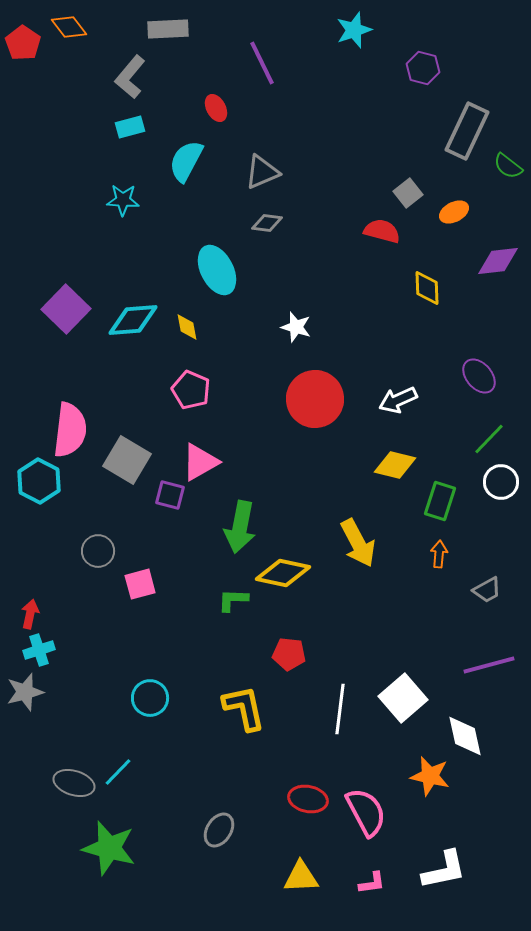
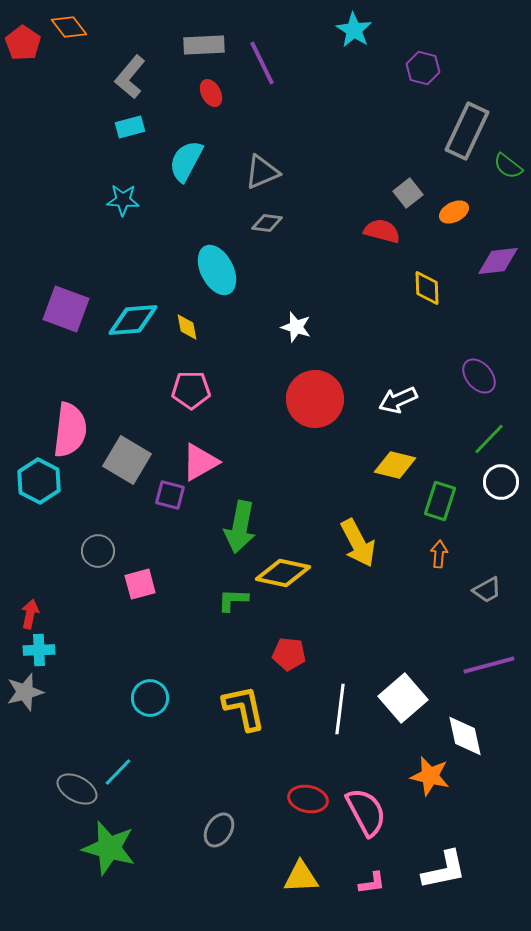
gray rectangle at (168, 29): moved 36 px right, 16 px down
cyan star at (354, 30): rotated 21 degrees counterclockwise
red ellipse at (216, 108): moved 5 px left, 15 px up
purple square at (66, 309): rotated 24 degrees counterclockwise
pink pentagon at (191, 390): rotated 24 degrees counterclockwise
cyan cross at (39, 650): rotated 16 degrees clockwise
gray ellipse at (74, 783): moved 3 px right, 6 px down; rotated 12 degrees clockwise
